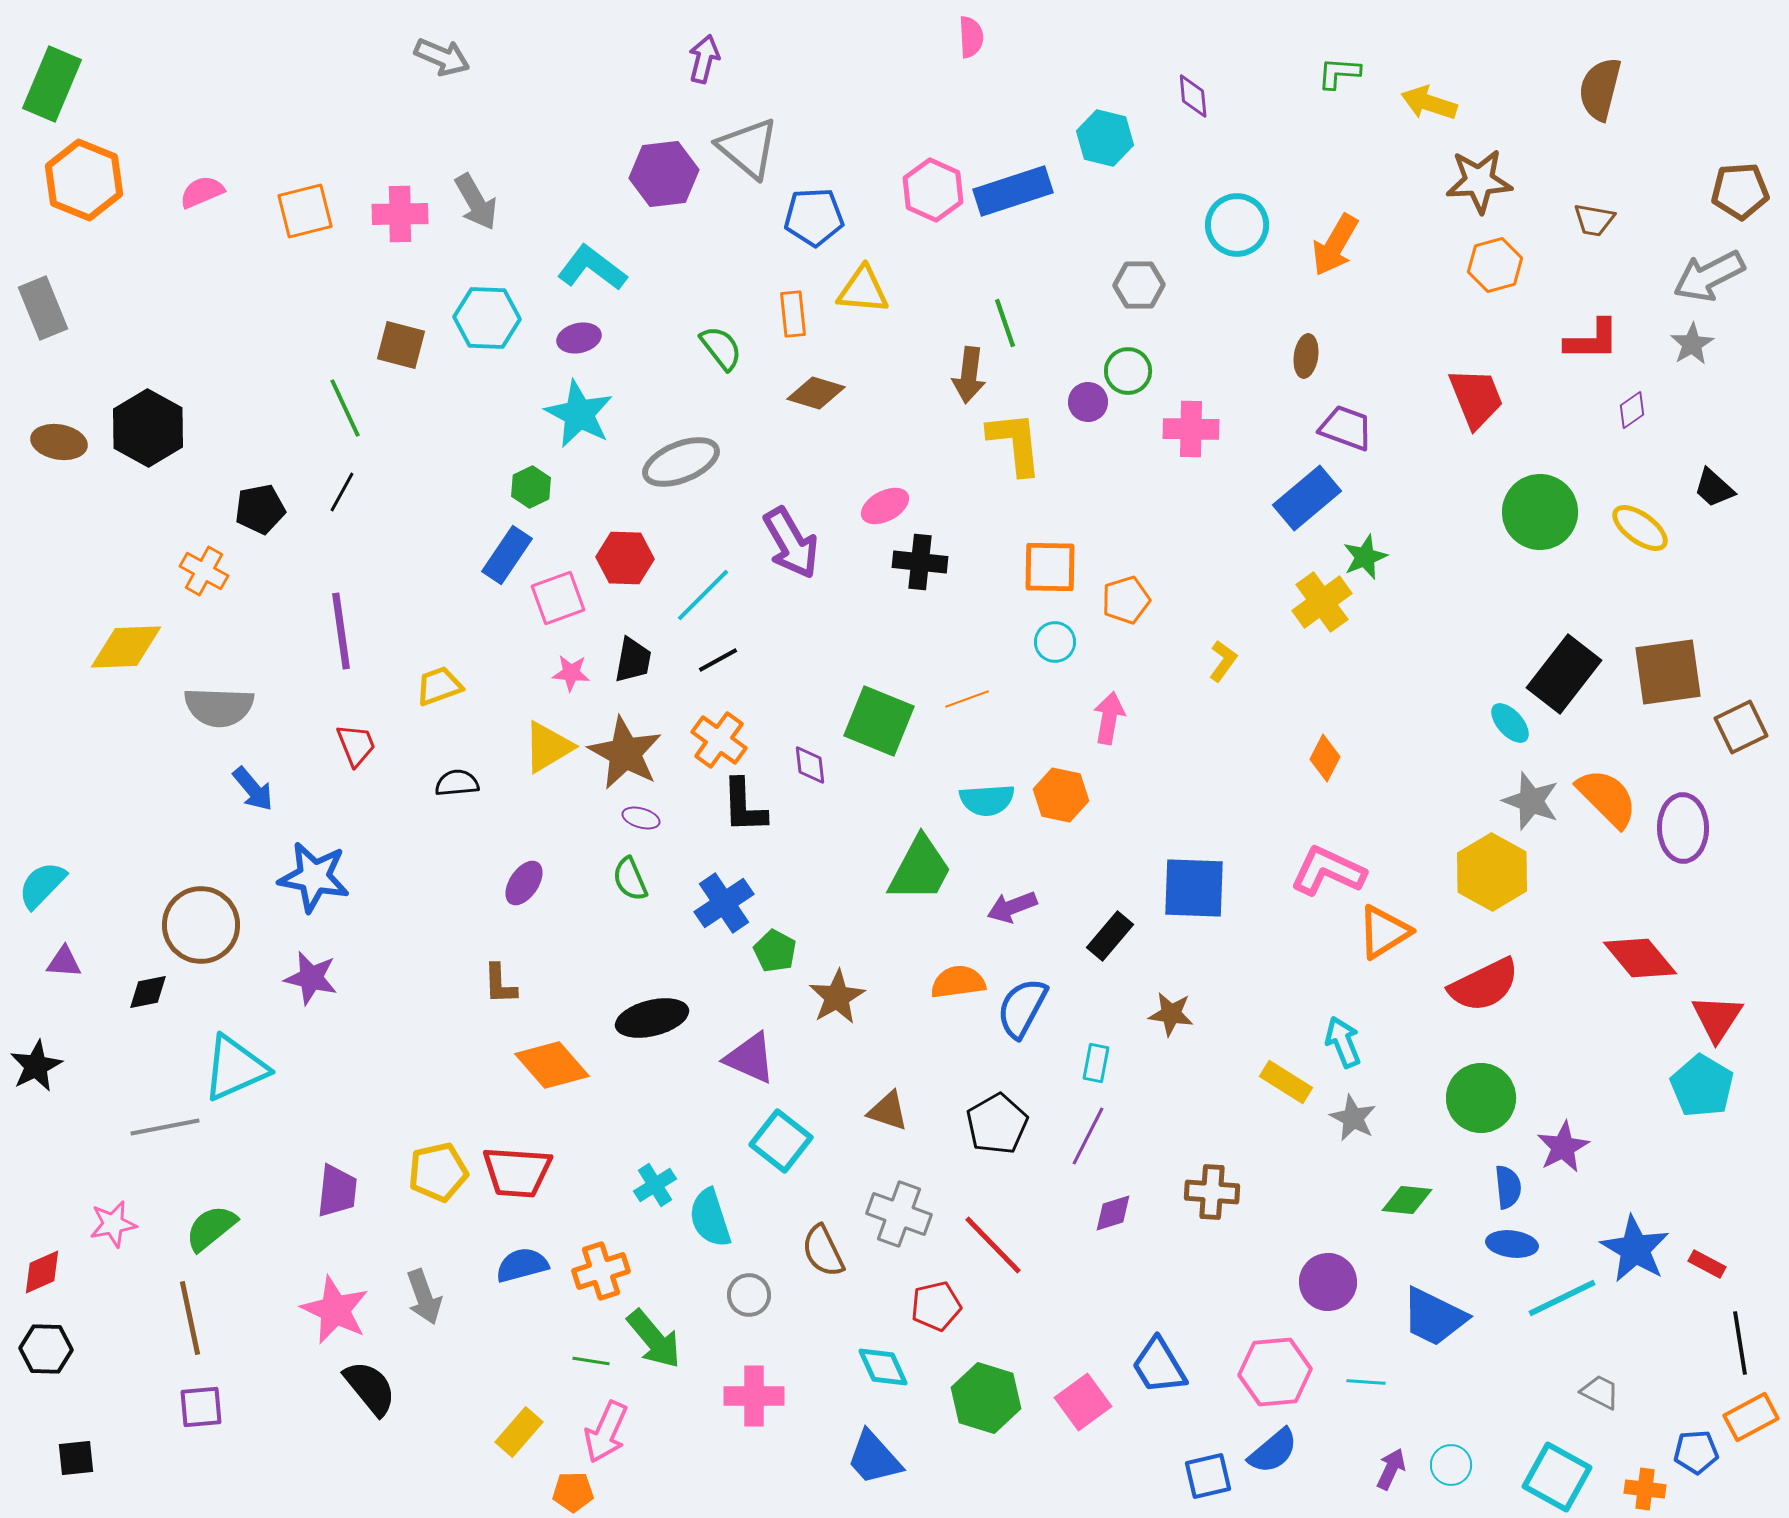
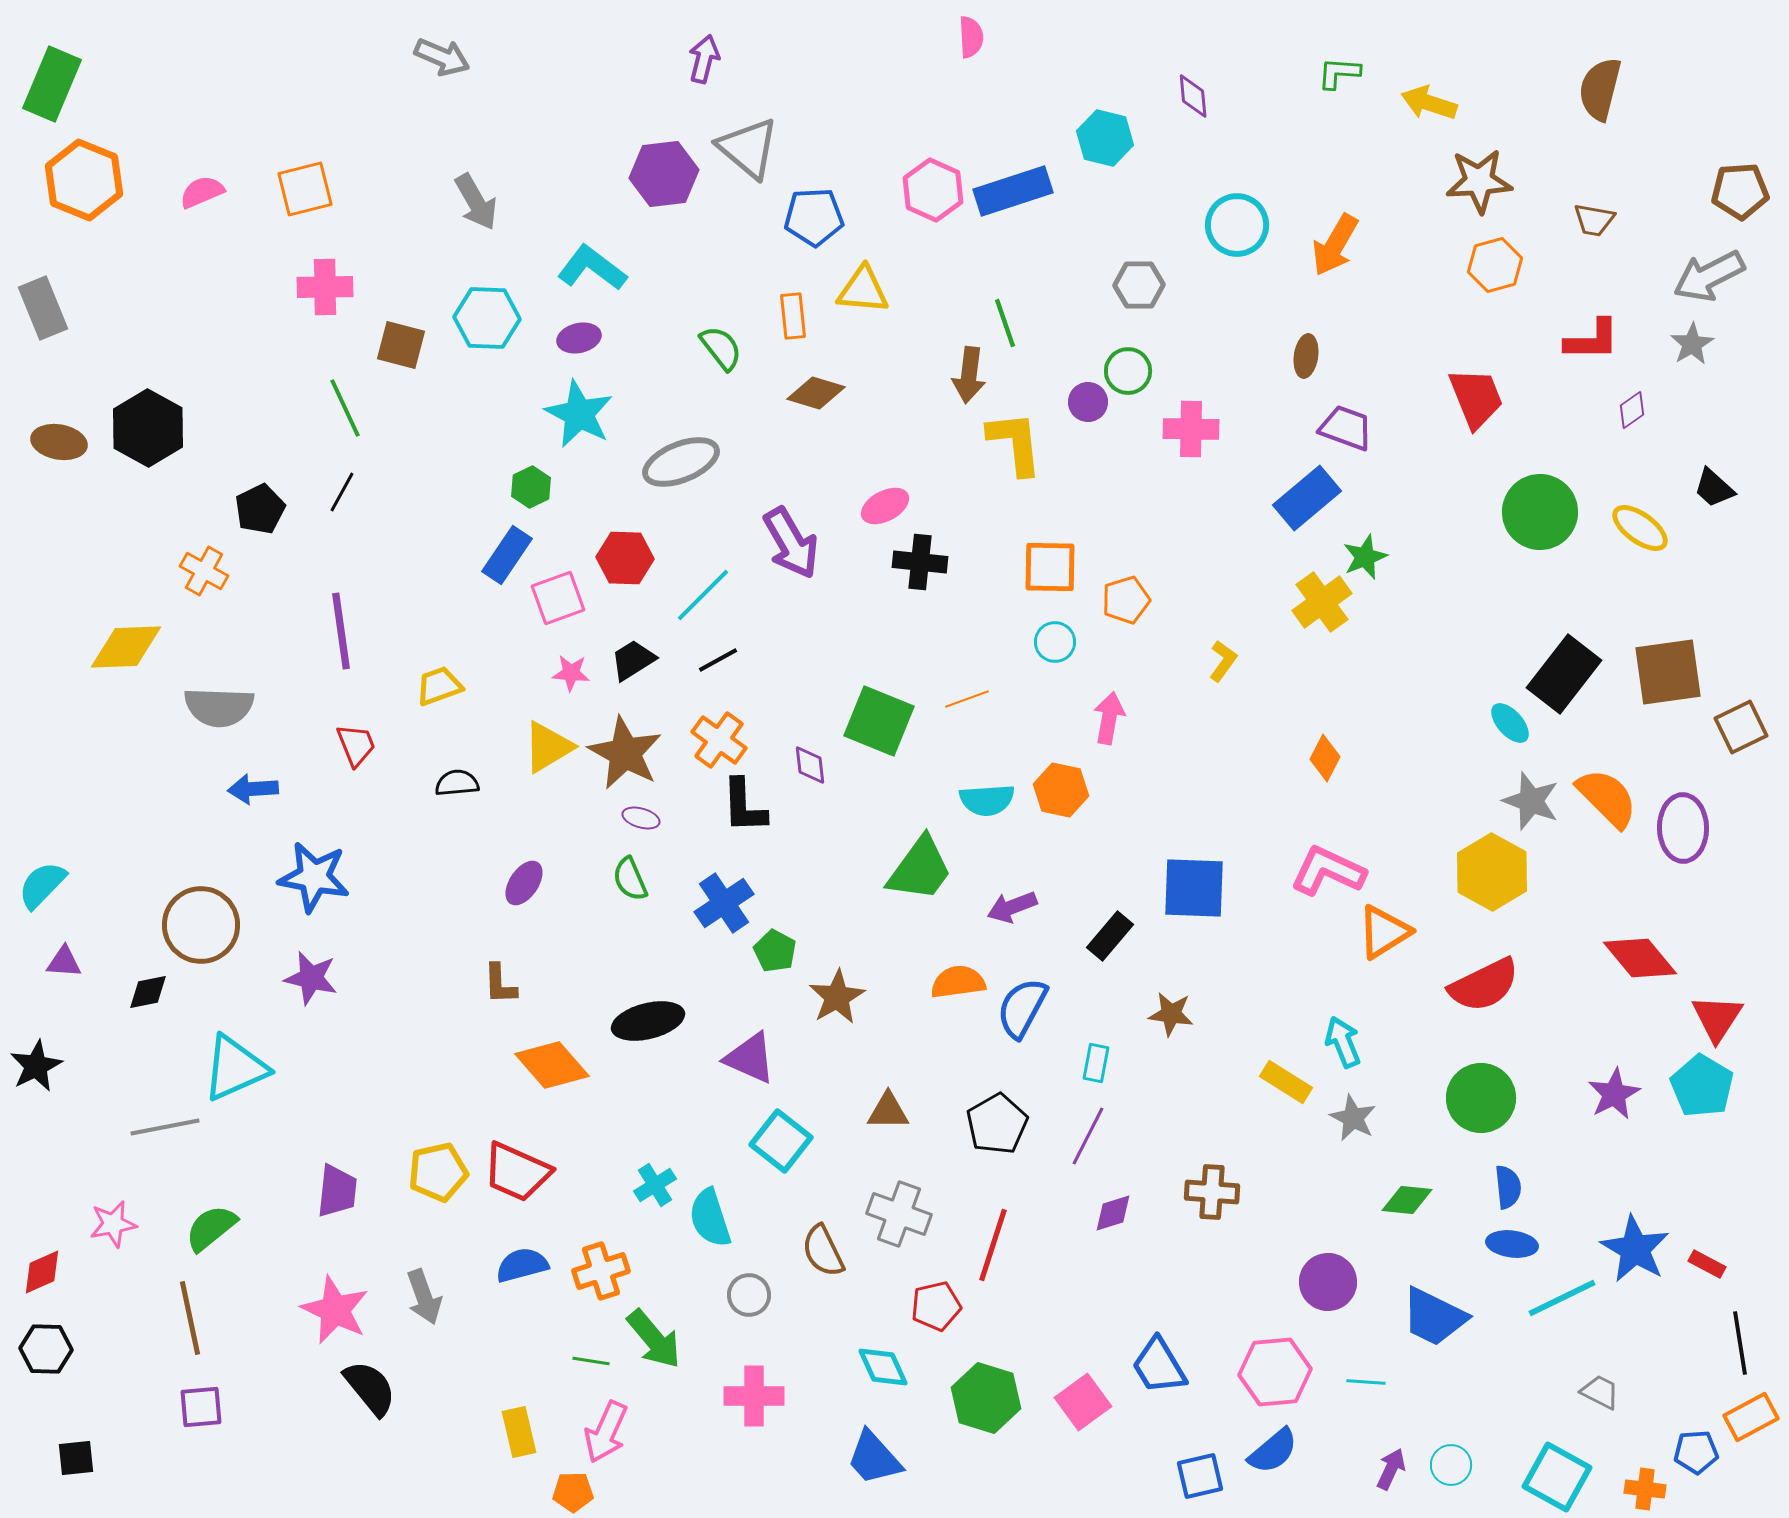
orange square at (305, 211): moved 22 px up
pink cross at (400, 214): moved 75 px left, 73 px down
orange rectangle at (793, 314): moved 2 px down
black pentagon at (260, 509): rotated 15 degrees counterclockwise
black trapezoid at (633, 660): rotated 132 degrees counterclockwise
blue arrow at (253, 789): rotated 126 degrees clockwise
orange hexagon at (1061, 795): moved 5 px up
green trapezoid at (920, 869): rotated 8 degrees clockwise
black ellipse at (652, 1018): moved 4 px left, 3 px down
brown triangle at (888, 1111): rotated 18 degrees counterclockwise
purple star at (1563, 1147): moved 51 px right, 53 px up
red trapezoid at (517, 1172): rotated 20 degrees clockwise
red line at (993, 1245): rotated 62 degrees clockwise
yellow rectangle at (519, 1432): rotated 54 degrees counterclockwise
blue square at (1208, 1476): moved 8 px left
